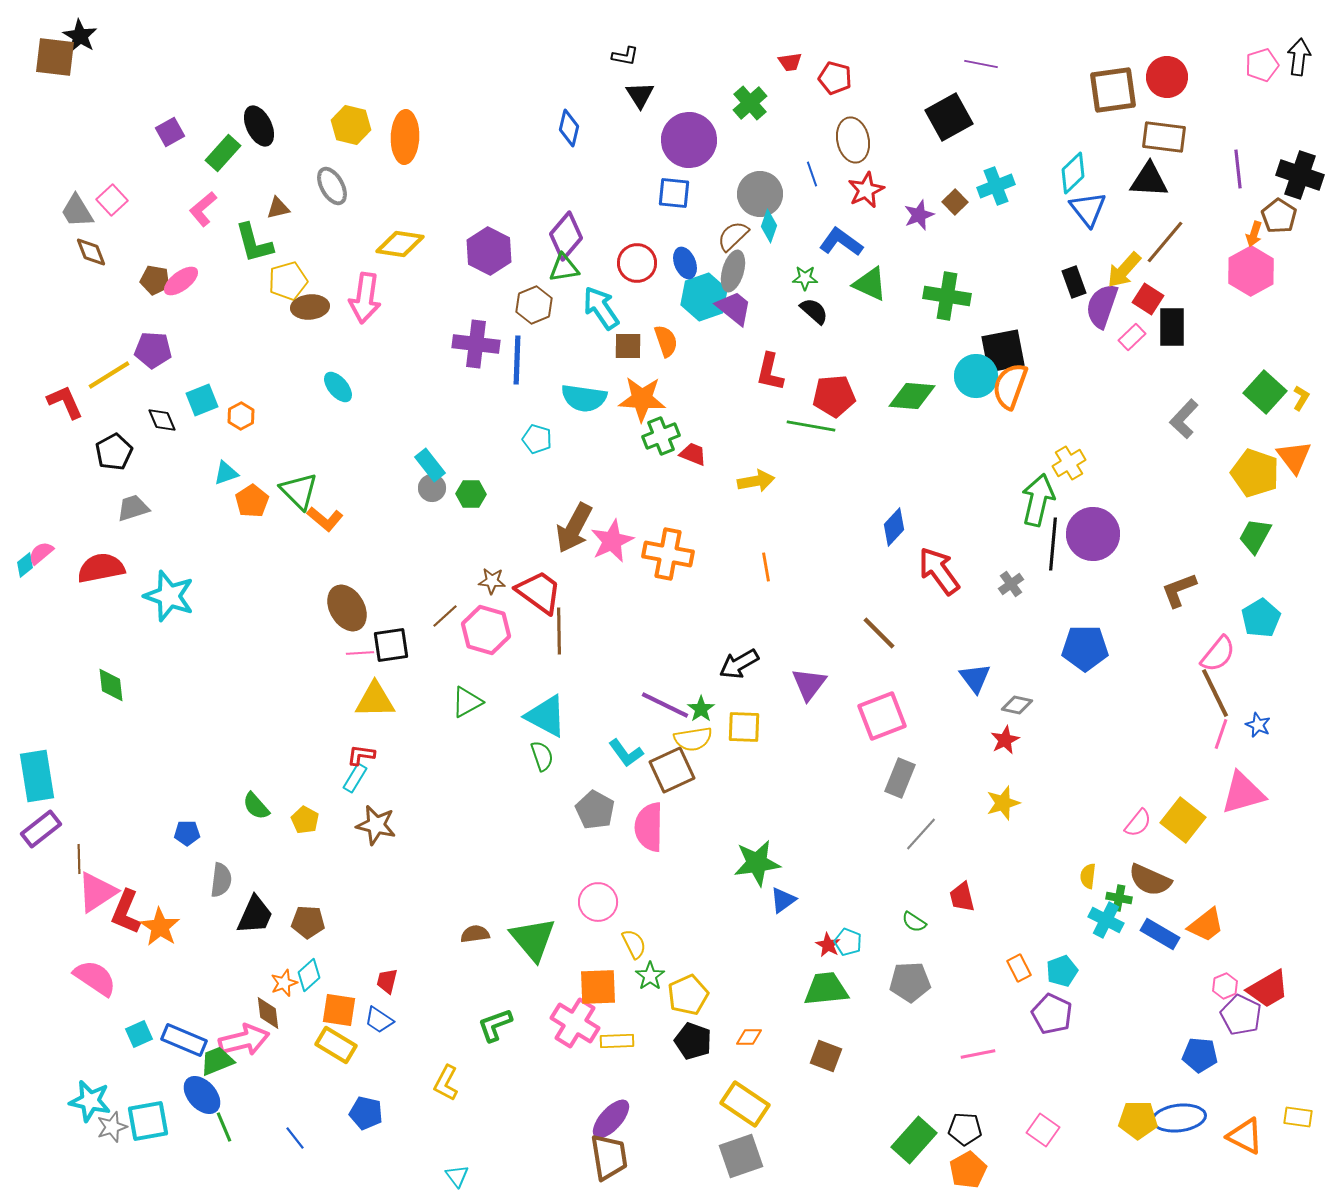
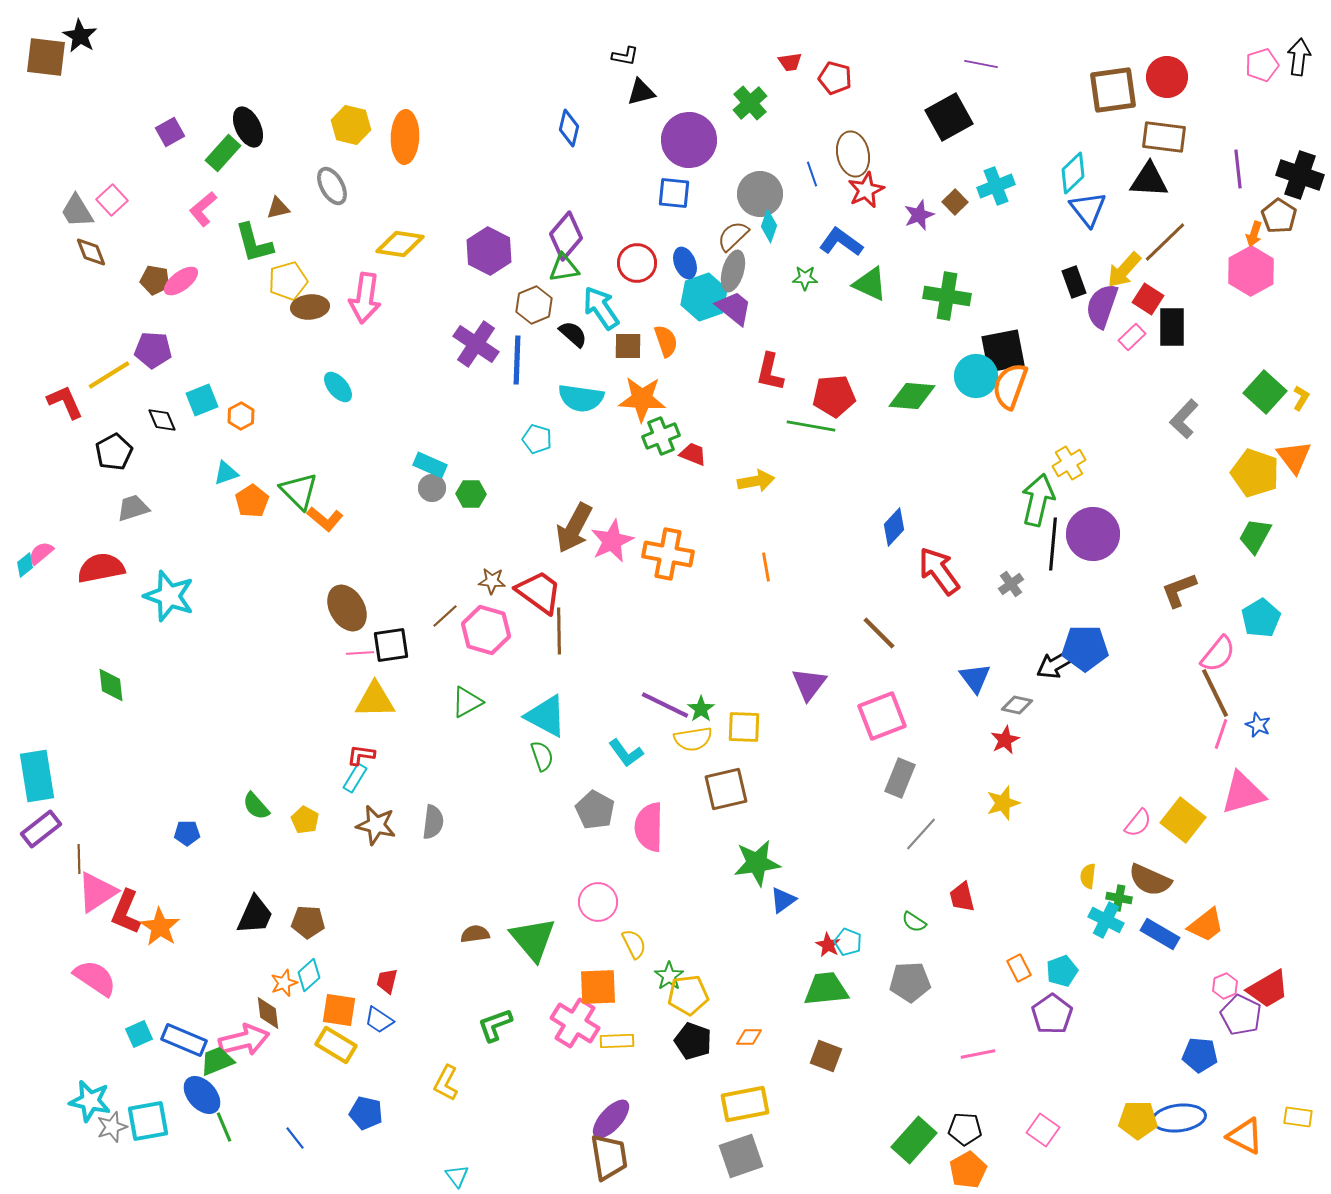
brown square at (55, 57): moved 9 px left
black triangle at (640, 95): moved 1 px right, 3 px up; rotated 48 degrees clockwise
black ellipse at (259, 126): moved 11 px left, 1 px down
brown ellipse at (853, 140): moved 14 px down
brown line at (1165, 242): rotated 6 degrees clockwise
black semicircle at (814, 311): moved 241 px left, 23 px down
purple cross at (476, 344): rotated 27 degrees clockwise
cyan semicircle at (584, 398): moved 3 px left
cyan rectangle at (430, 465): rotated 28 degrees counterclockwise
black arrow at (739, 664): moved 317 px right
brown square at (672, 770): moved 54 px right, 19 px down; rotated 12 degrees clockwise
gray semicircle at (221, 880): moved 212 px right, 58 px up
green star at (650, 976): moved 19 px right
yellow pentagon at (688, 995): rotated 18 degrees clockwise
purple pentagon at (1052, 1014): rotated 12 degrees clockwise
yellow rectangle at (745, 1104): rotated 45 degrees counterclockwise
